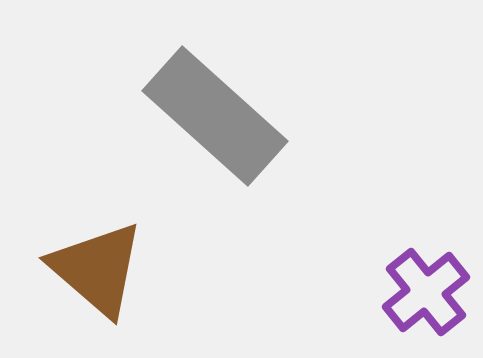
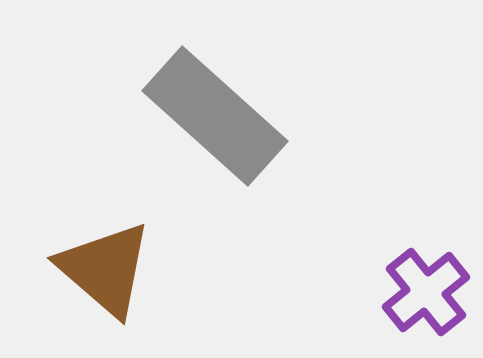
brown triangle: moved 8 px right
